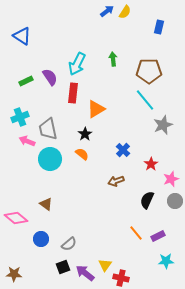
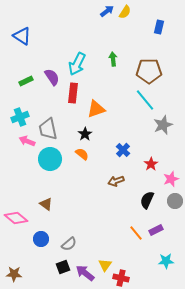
purple semicircle: moved 2 px right
orange triangle: rotated 12 degrees clockwise
purple rectangle: moved 2 px left, 6 px up
